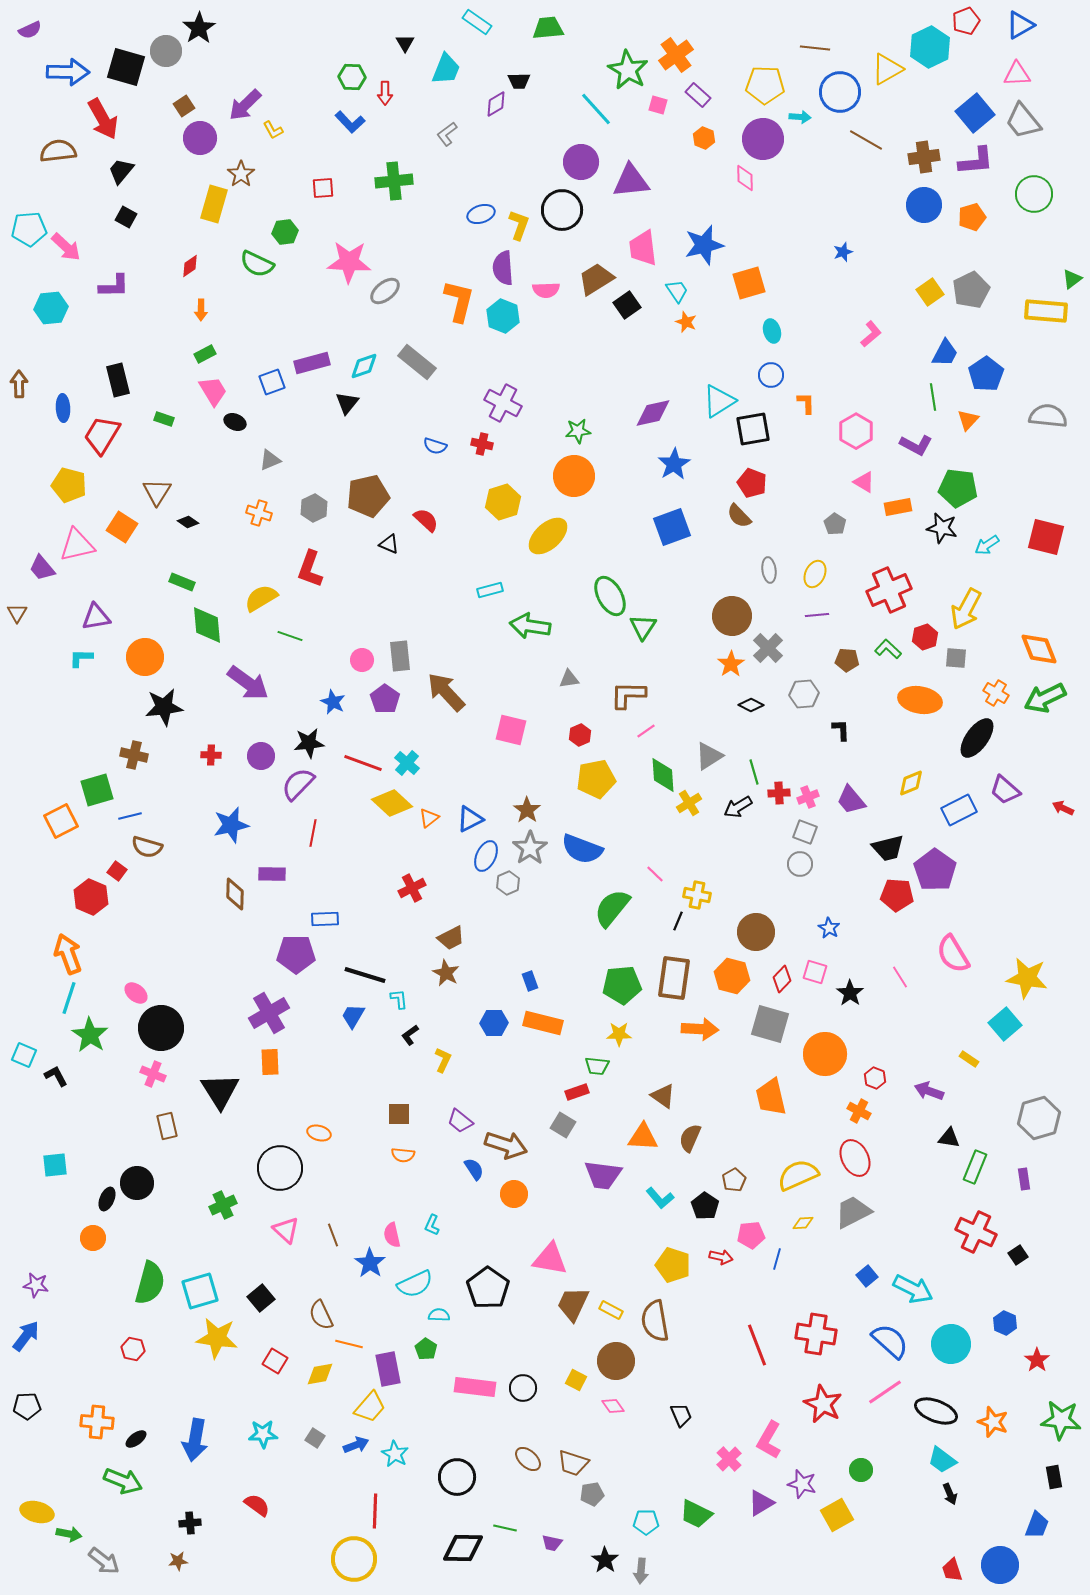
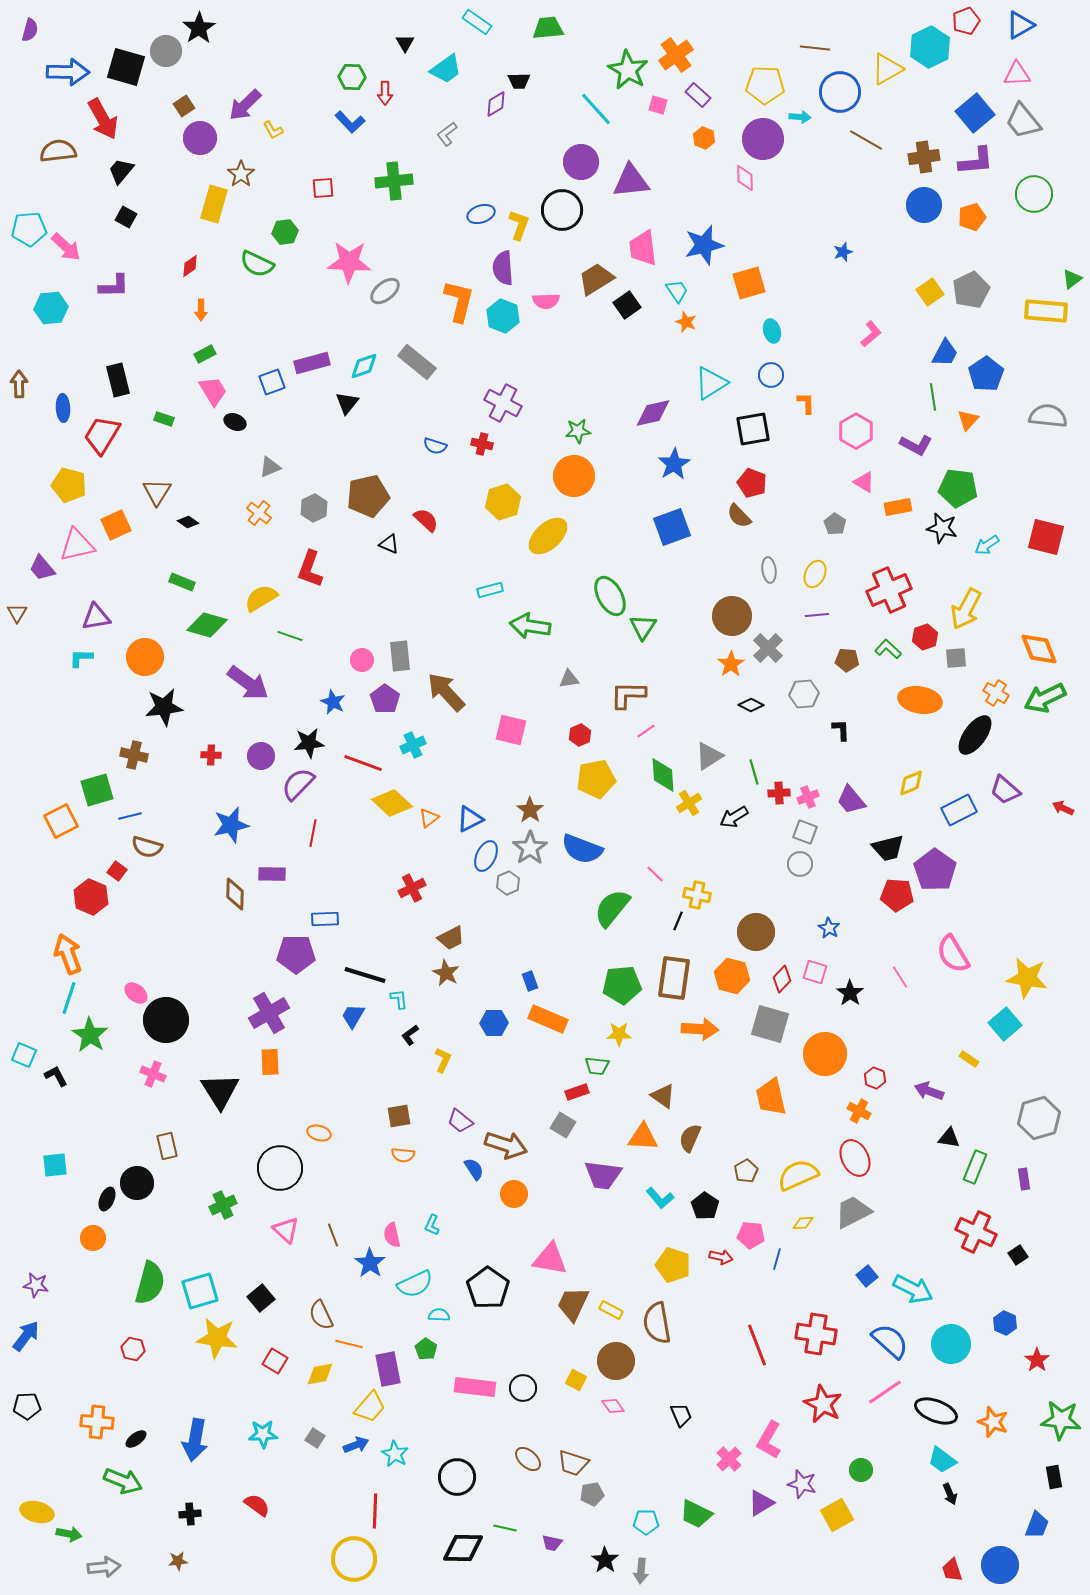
purple semicircle at (30, 30): rotated 50 degrees counterclockwise
cyan trapezoid at (446, 69): rotated 32 degrees clockwise
pink semicircle at (546, 290): moved 11 px down
cyan triangle at (719, 401): moved 8 px left, 18 px up
gray triangle at (270, 460): moved 7 px down
orange cross at (259, 513): rotated 20 degrees clockwise
orange square at (122, 527): moved 6 px left, 2 px up; rotated 32 degrees clockwise
green diamond at (207, 625): rotated 69 degrees counterclockwise
gray square at (956, 658): rotated 10 degrees counterclockwise
black ellipse at (977, 738): moved 2 px left, 3 px up
cyan cross at (407, 763): moved 6 px right, 18 px up; rotated 25 degrees clockwise
black arrow at (738, 807): moved 4 px left, 10 px down
brown star at (527, 810): moved 3 px right
orange rectangle at (543, 1023): moved 5 px right, 4 px up; rotated 9 degrees clockwise
black circle at (161, 1028): moved 5 px right, 8 px up
brown square at (399, 1114): moved 2 px down; rotated 10 degrees counterclockwise
brown rectangle at (167, 1126): moved 20 px down
brown pentagon at (734, 1180): moved 12 px right, 9 px up
pink pentagon at (751, 1235): rotated 12 degrees clockwise
brown semicircle at (655, 1321): moved 2 px right, 2 px down
black cross at (190, 1523): moved 9 px up
gray arrow at (104, 1561): moved 6 px down; rotated 44 degrees counterclockwise
